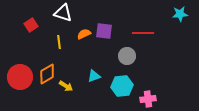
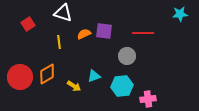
red square: moved 3 px left, 1 px up
yellow arrow: moved 8 px right
